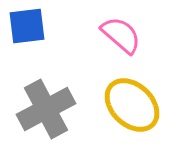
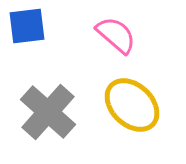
pink semicircle: moved 5 px left
gray cross: moved 2 px right, 3 px down; rotated 20 degrees counterclockwise
